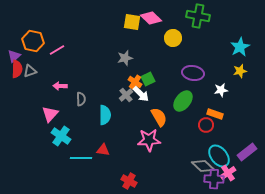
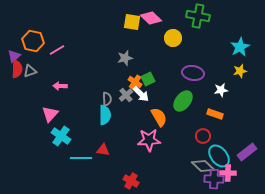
gray semicircle: moved 26 px right
red circle: moved 3 px left, 11 px down
pink cross: rotated 35 degrees clockwise
red cross: moved 2 px right
